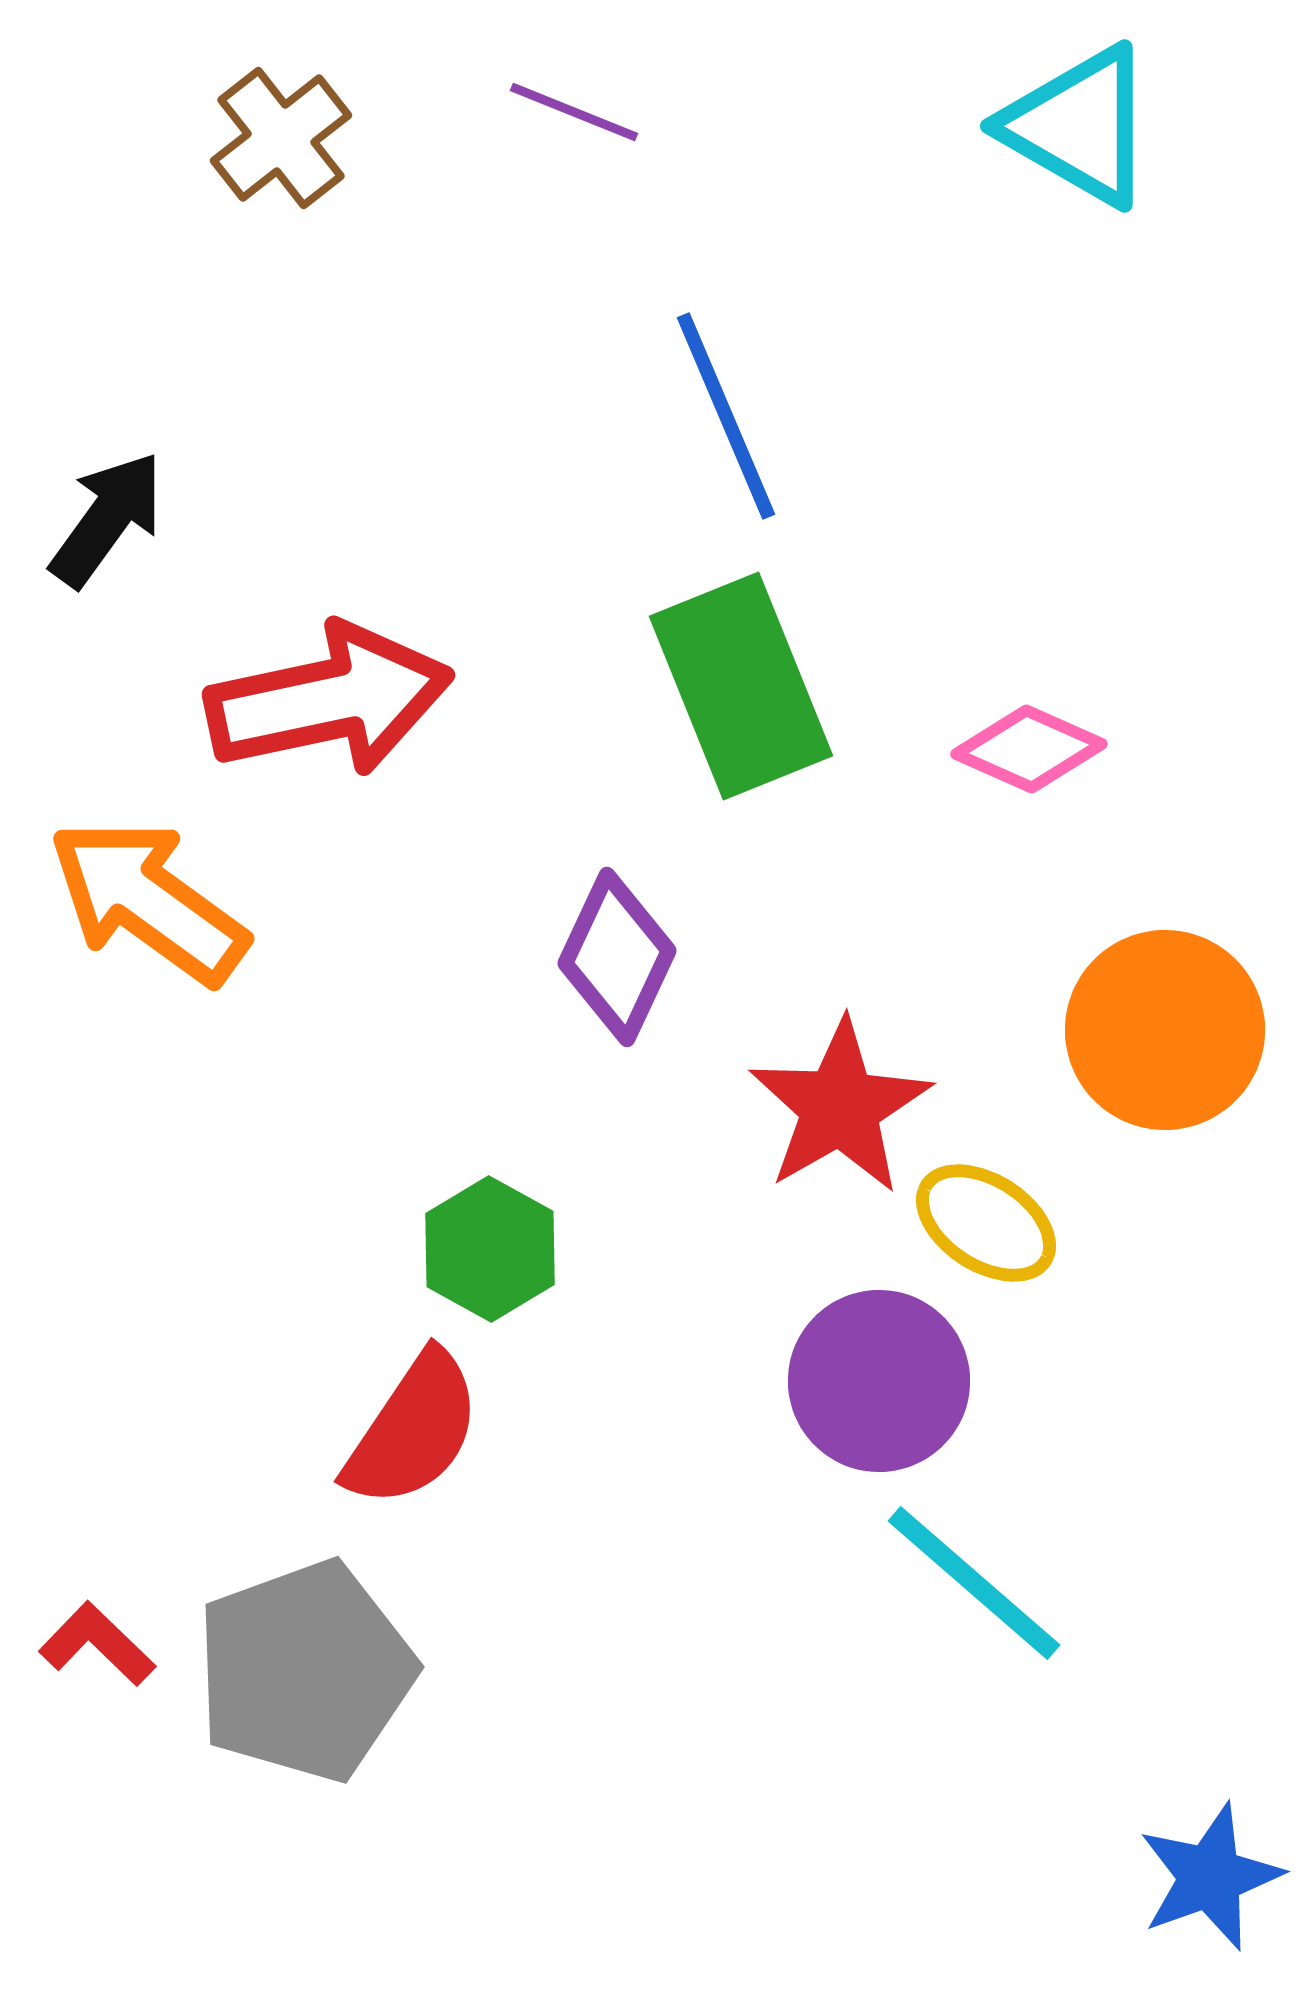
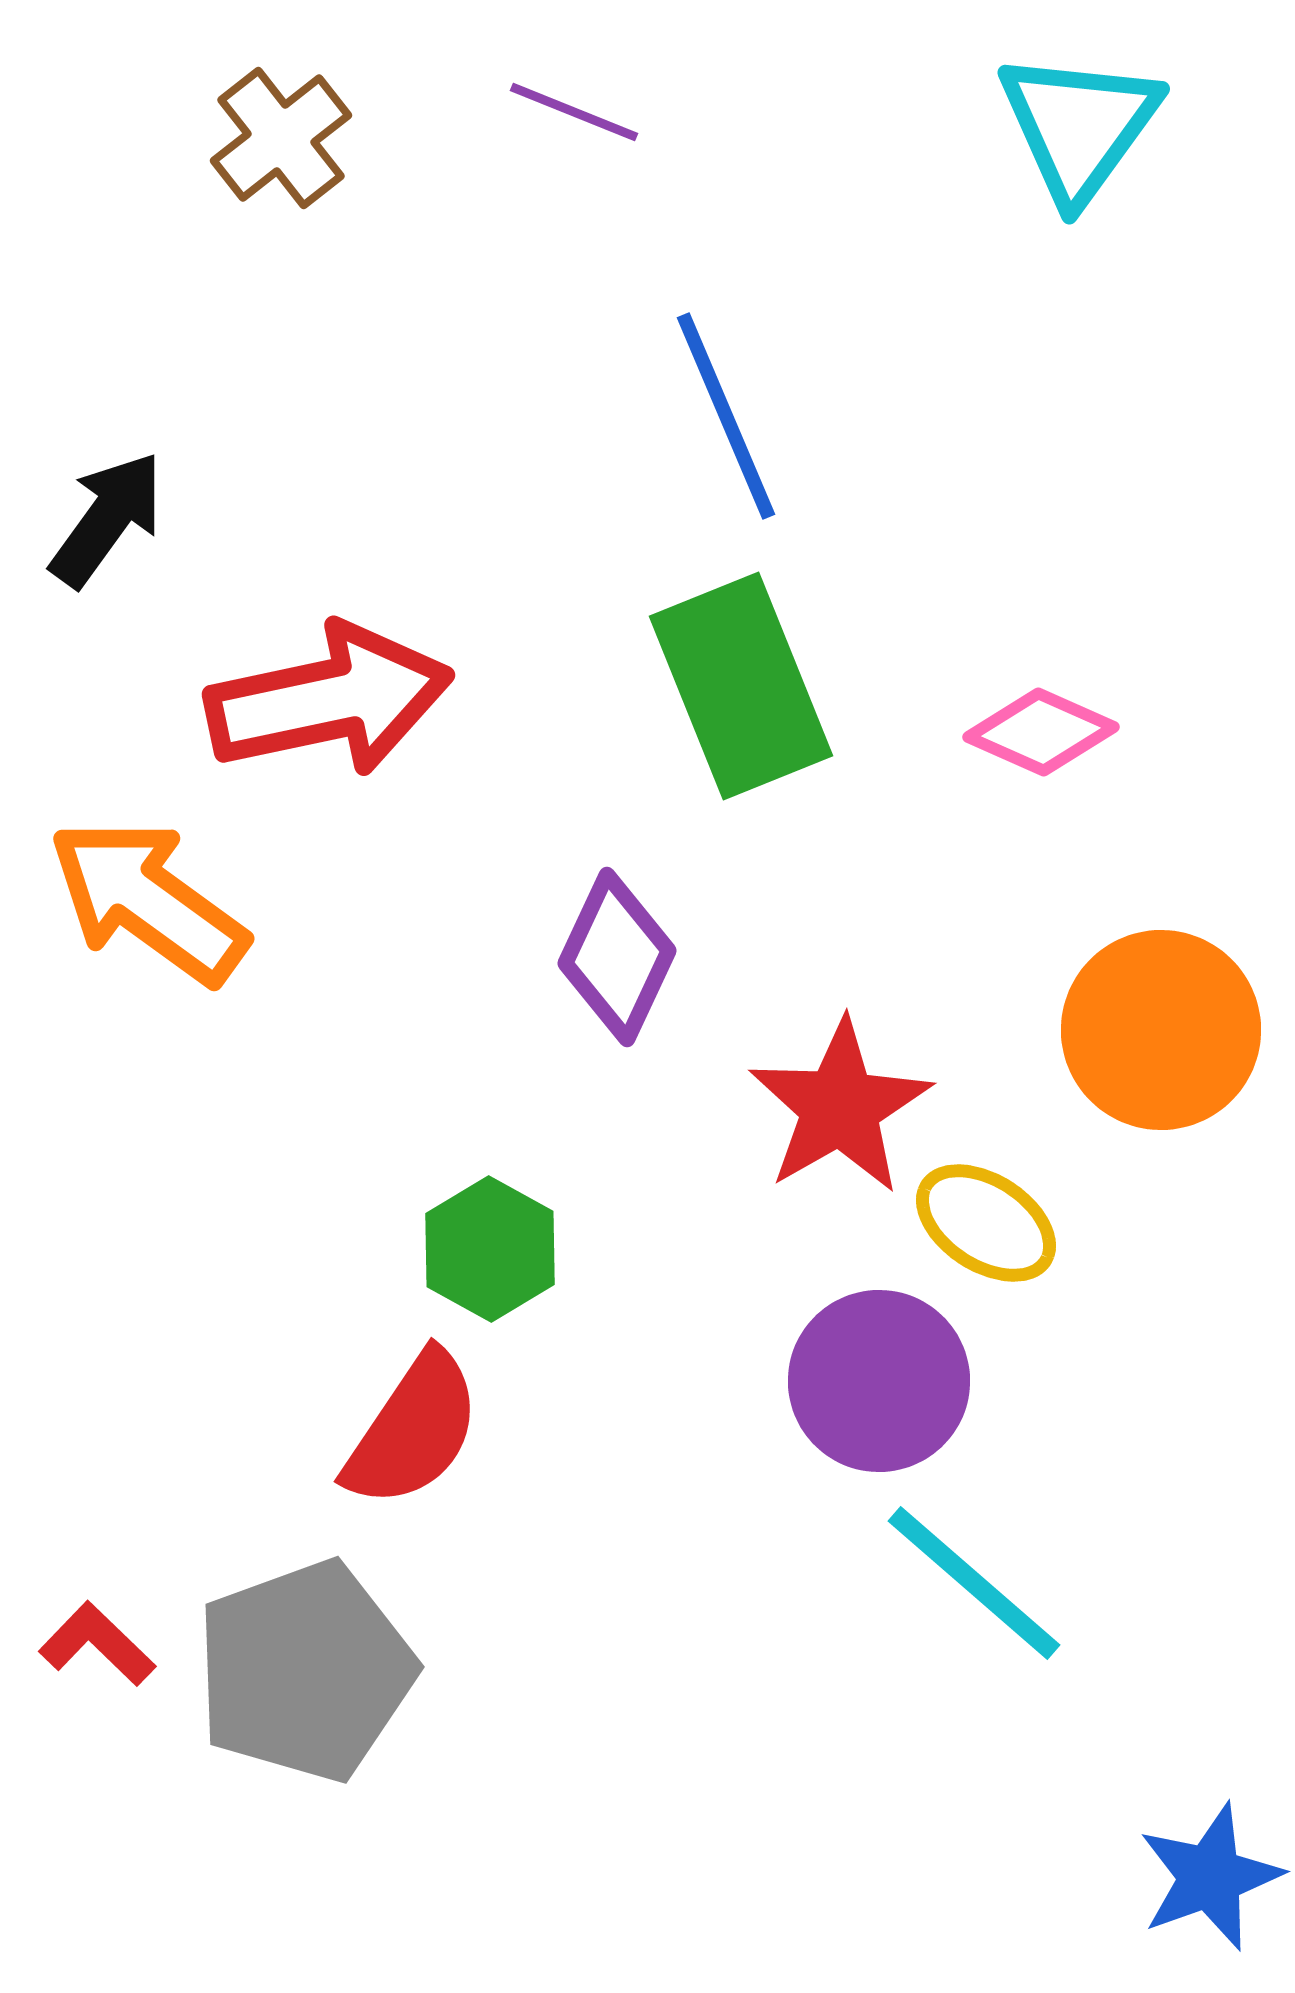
cyan triangle: rotated 36 degrees clockwise
pink diamond: moved 12 px right, 17 px up
orange circle: moved 4 px left
